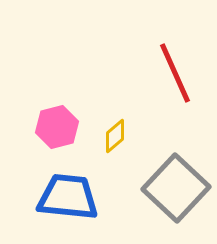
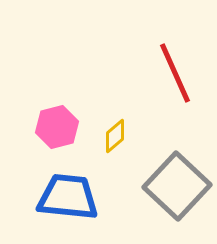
gray square: moved 1 px right, 2 px up
